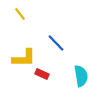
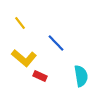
yellow line: moved 9 px down
yellow L-shape: rotated 40 degrees clockwise
red rectangle: moved 2 px left, 2 px down
